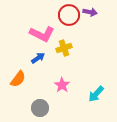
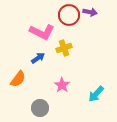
pink L-shape: moved 2 px up
